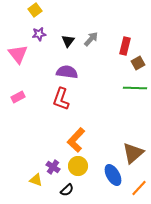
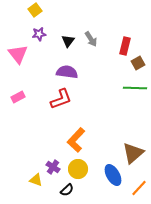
gray arrow: rotated 105 degrees clockwise
red L-shape: rotated 130 degrees counterclockwise
yellow circle: moved 3 px down
